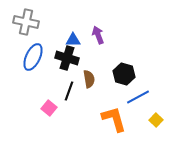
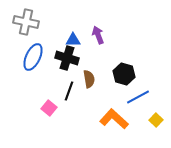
orange L-shape: rotated 32 degrees counterclockwise
